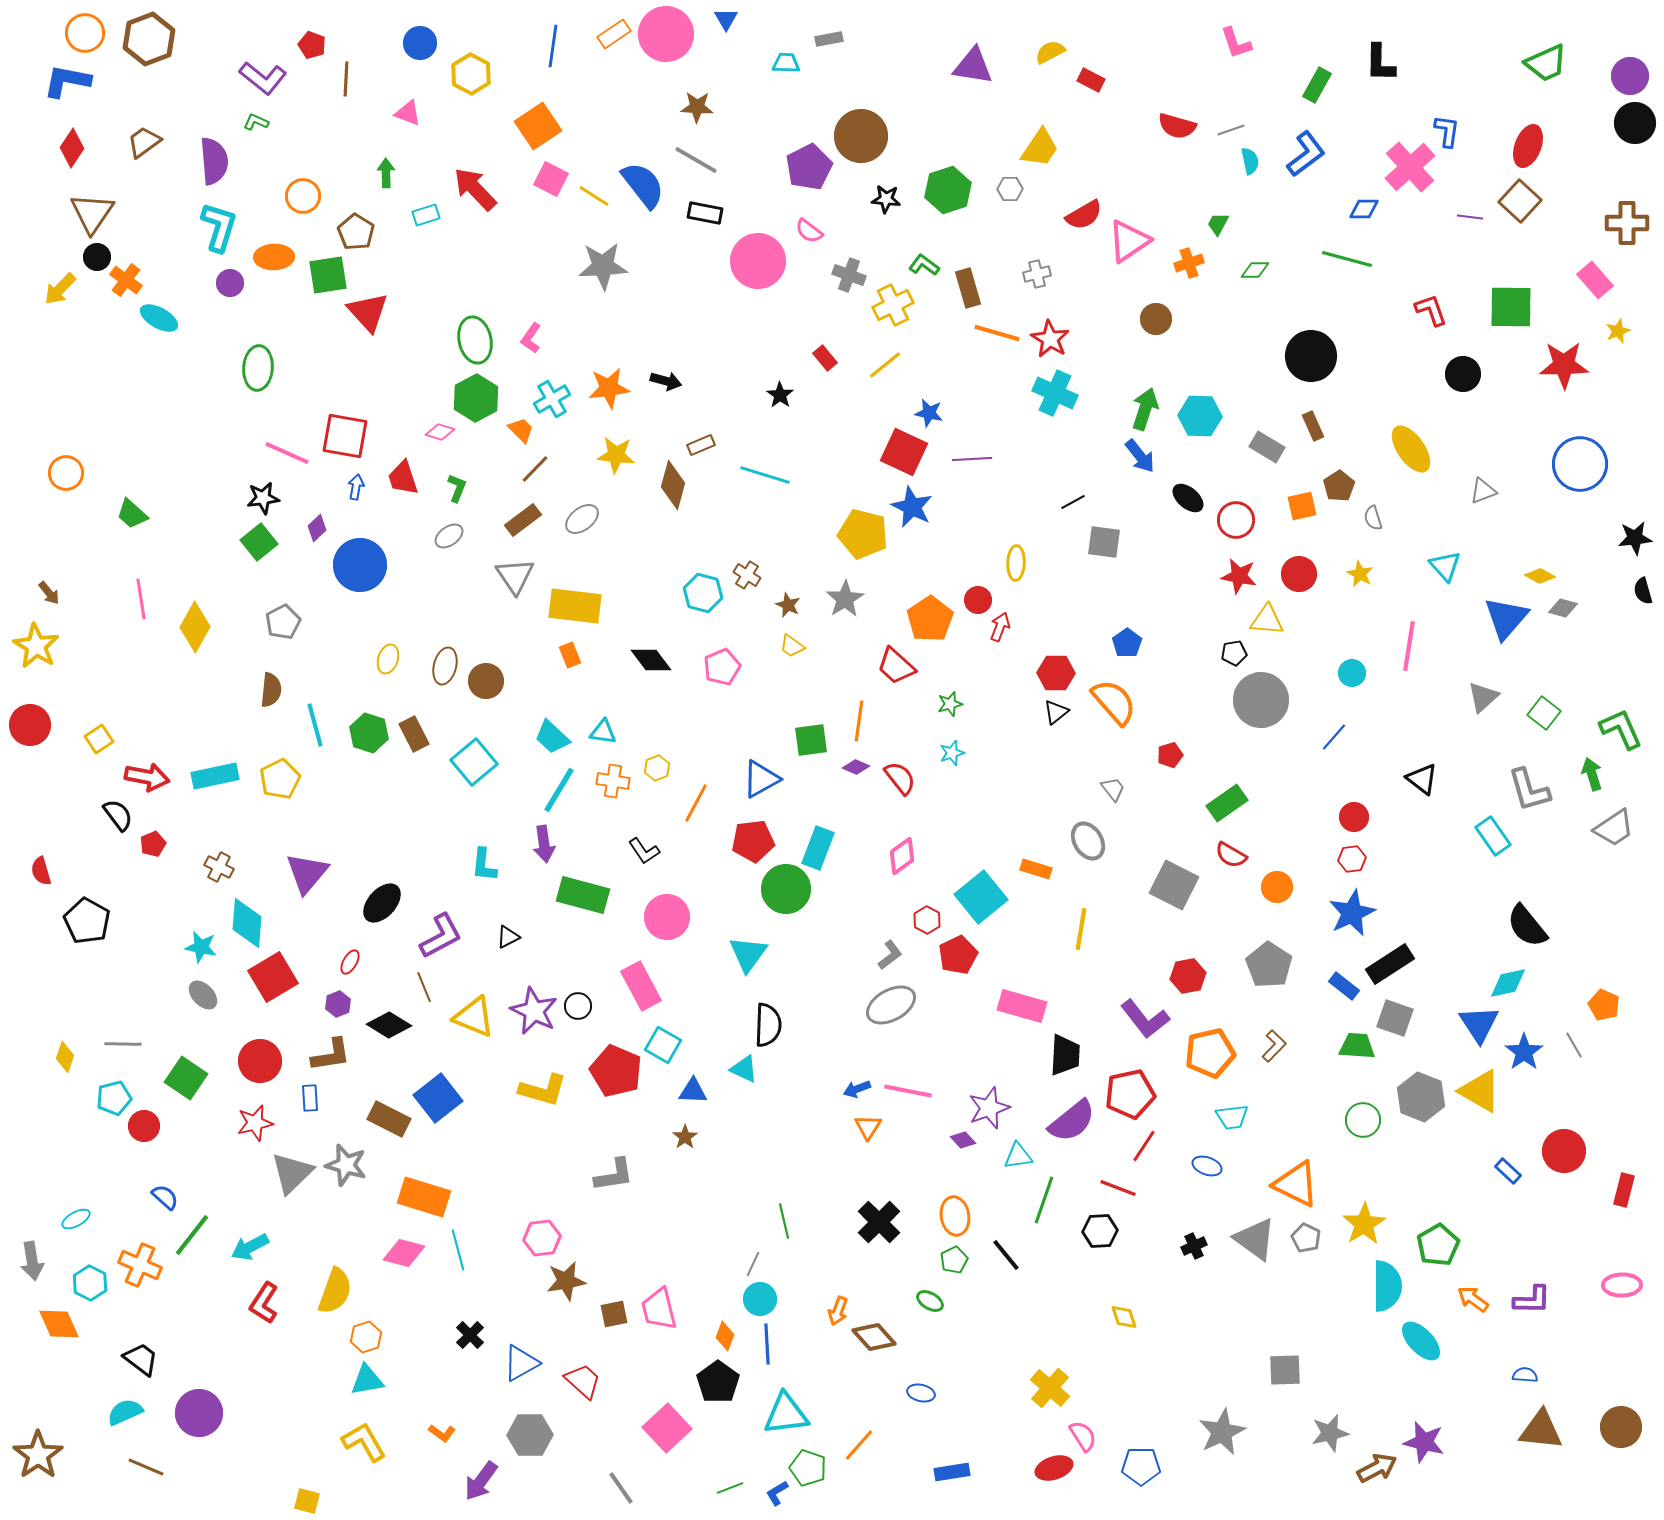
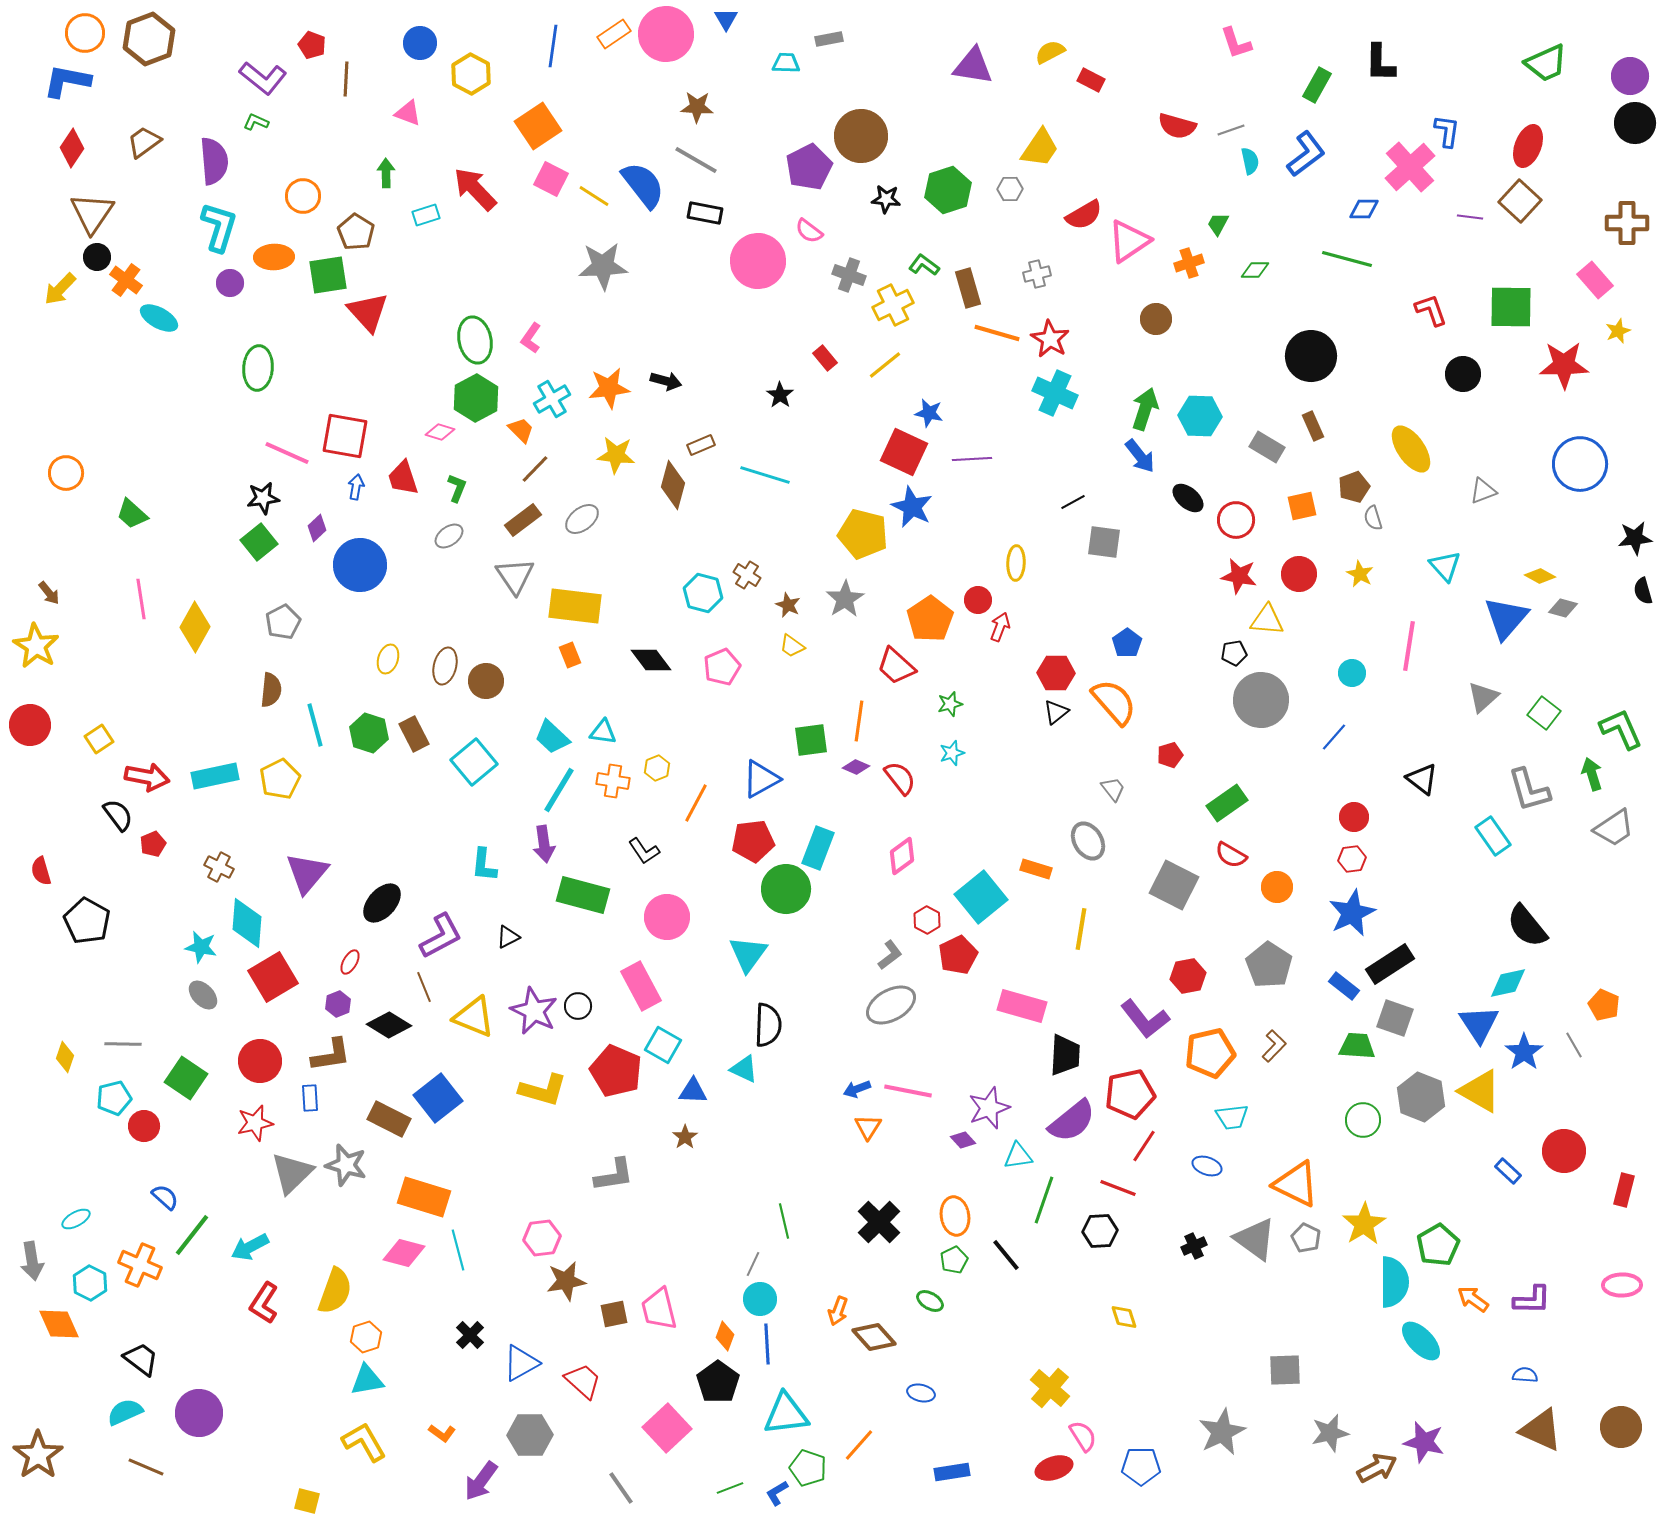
brown pentagon at (1339, 486): moved 15 px right, 1 px down; rotated 12 degrees clockwise
cyan semicircle at (1387, 1286): moved 7 px right, 4 px up
brown triangle at (1541, 1430): rotated 18 degrees clockwise
